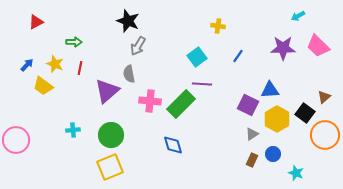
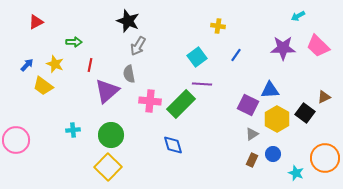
blue line: moved 2 px left, 1 px up
red line: moved 10 px right, 3 px up
brown triangle: rotated 16 degrees clockwise
orange circle: moved 23 px down
yellow square: moved 2 px left; rotated 24 degrees counterclockwise
